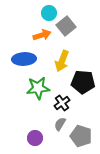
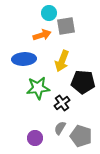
gray square: rotated 30 degrees clockwise
gray semicircle: moved 4 px down
